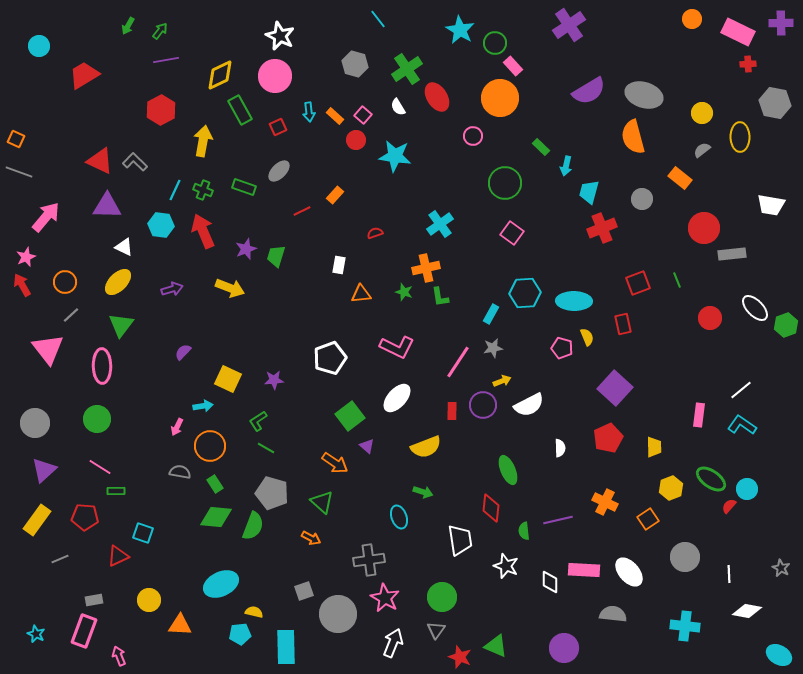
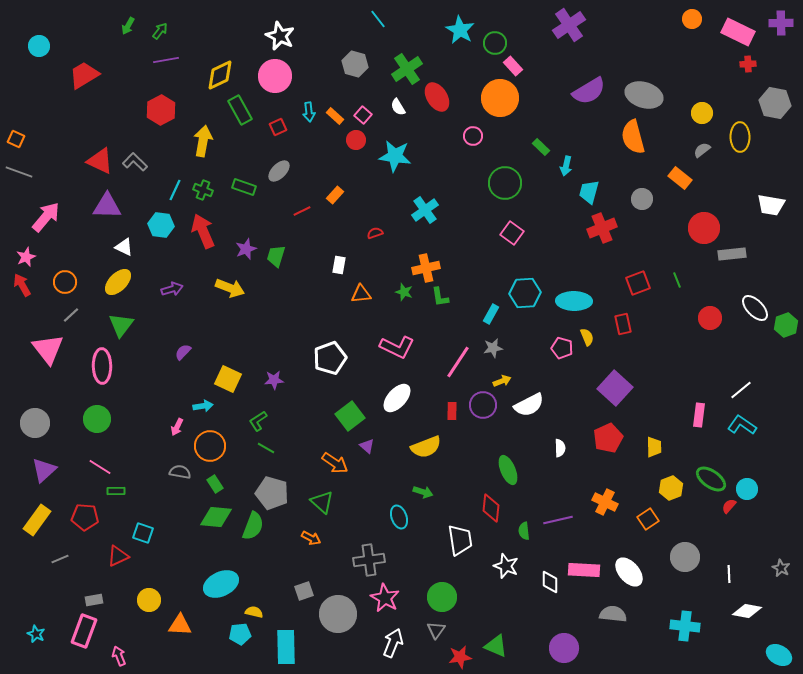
cyan cross at (440, 224): moved 15 px left, 14 px up
red star at (460, 657): rotated 30 degrees counterclockwise
